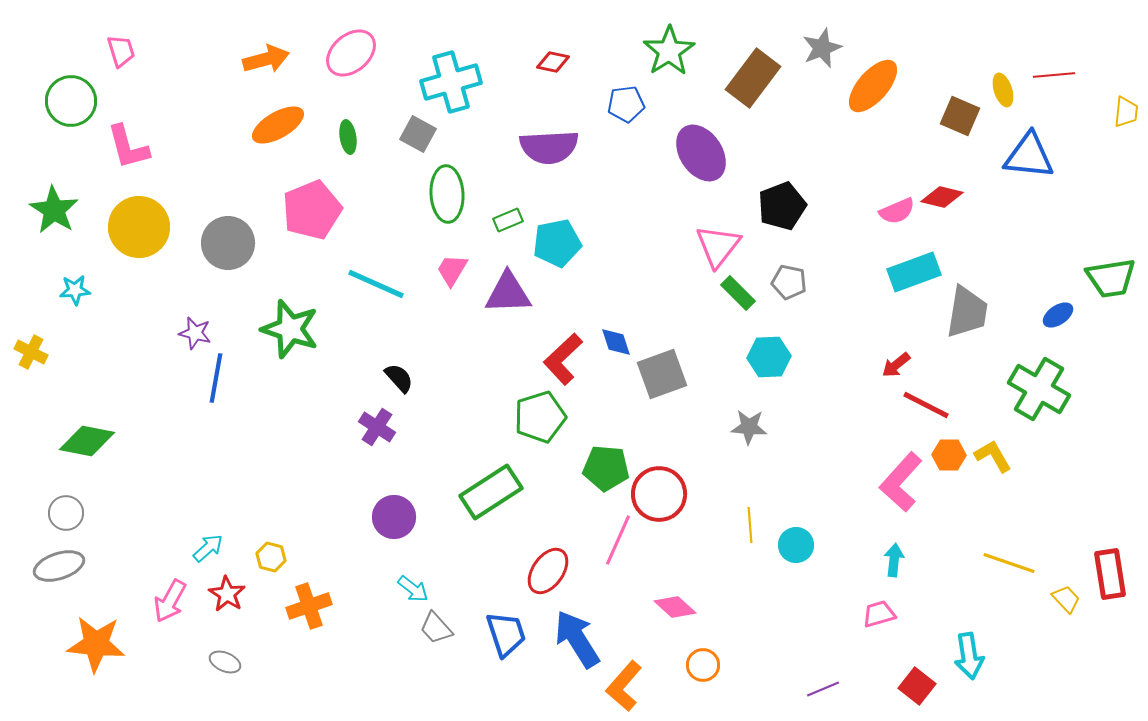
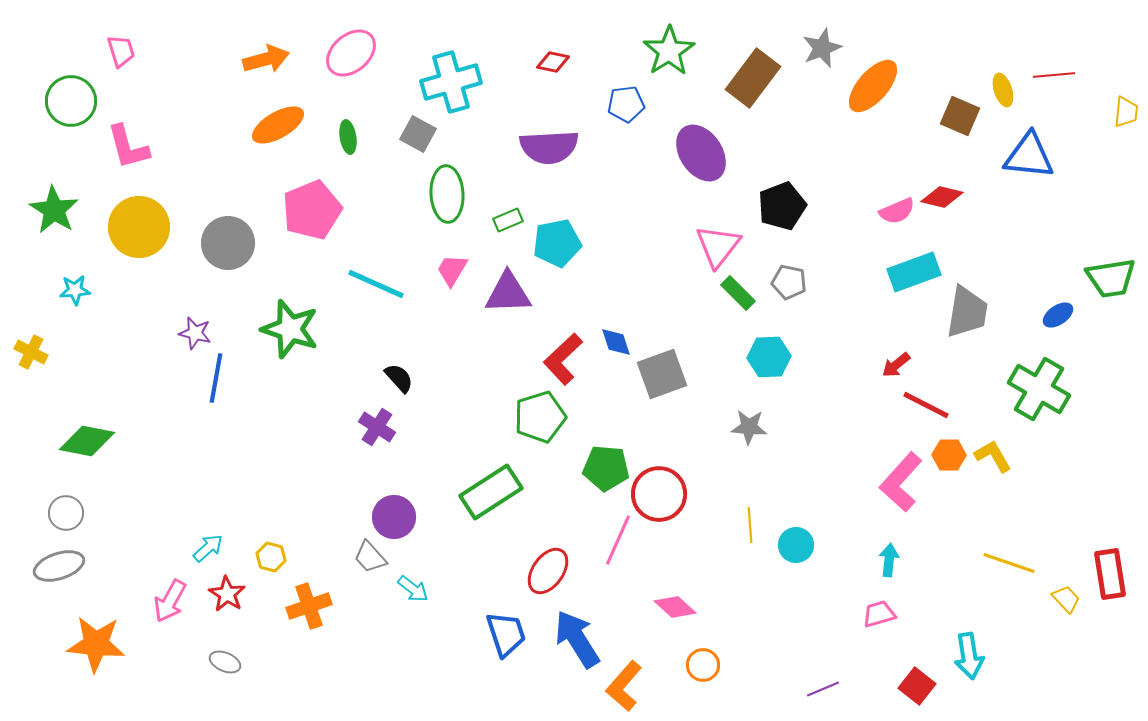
cyan arrow at (894, 560): moved 5 px left
gray trapezoid at (436, 628): moved 66 px left, 71 px up
